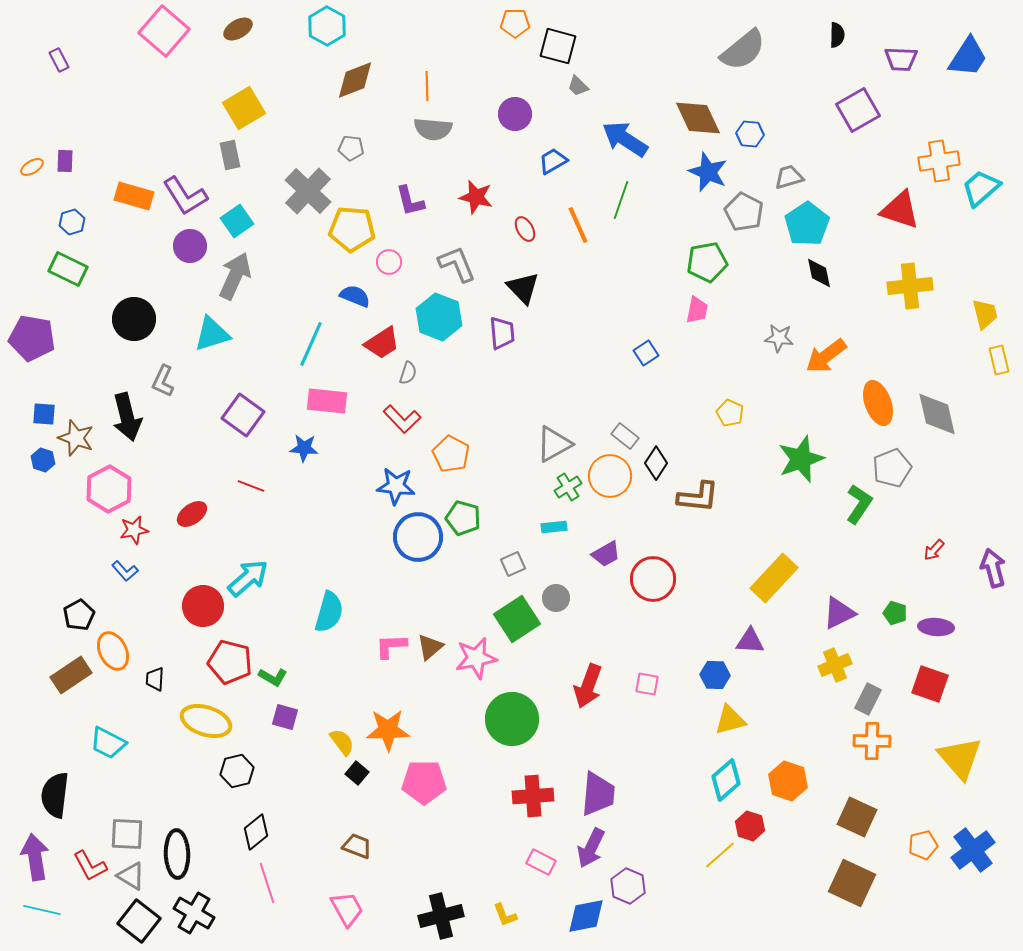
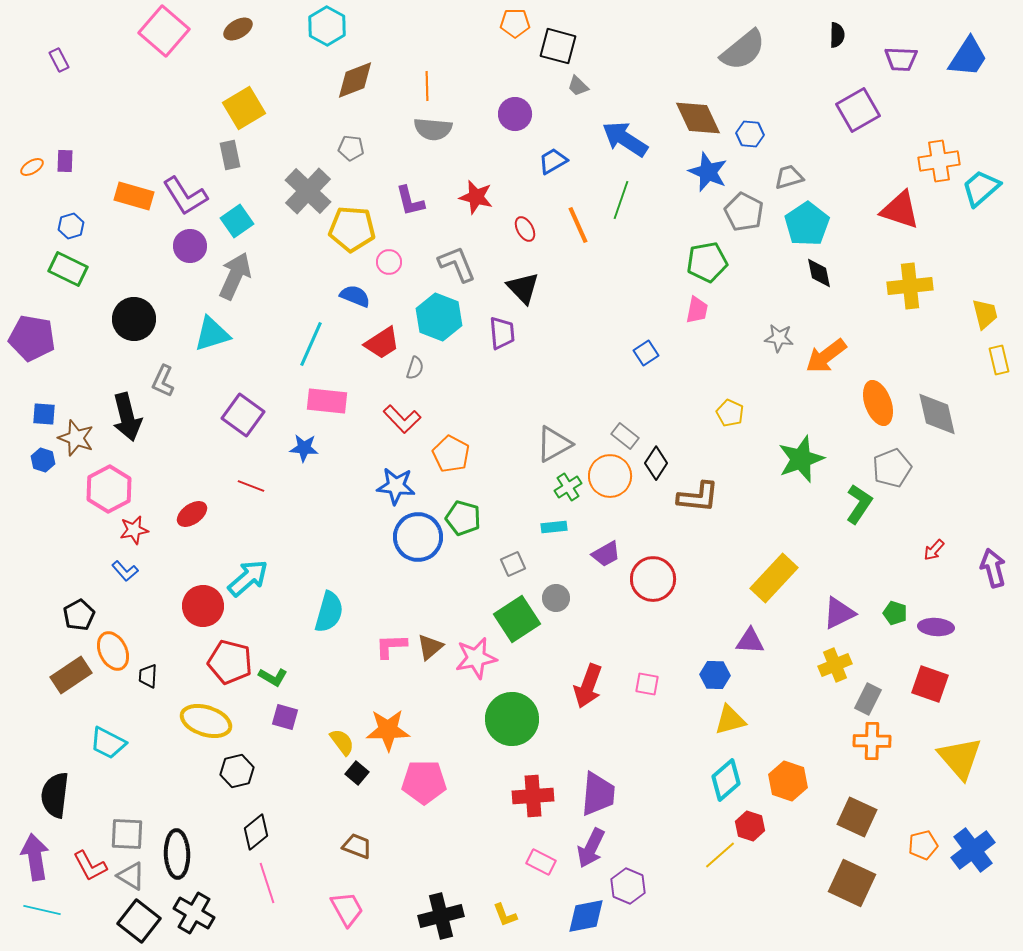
blue hexagon at (72, 222): moved 1 px left, 4 px down
gray semicircle at (408, 373): moved 7 px right, 5 px up
black trapezoid at (155, 679): moved 7 px left, 3 px up
